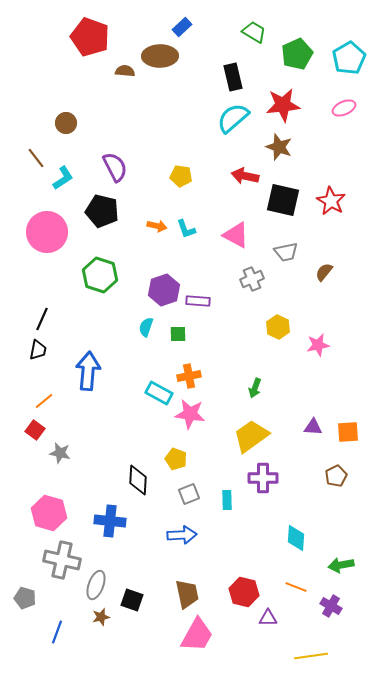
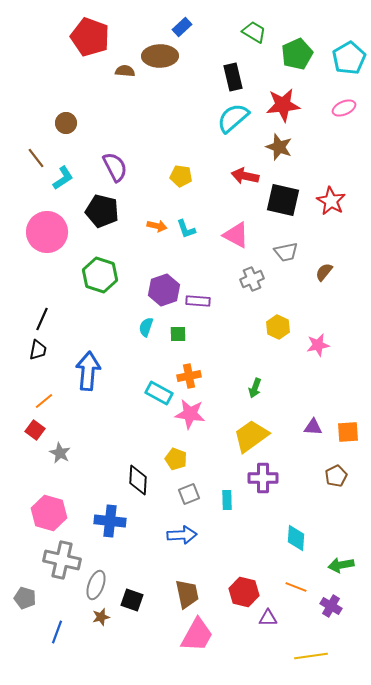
gray star at (60, 453): rotated 15 degrees clockwise
